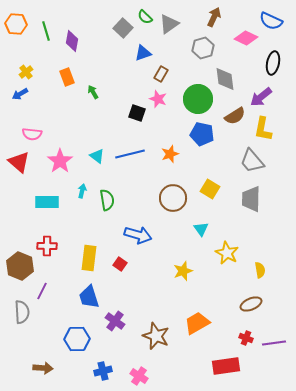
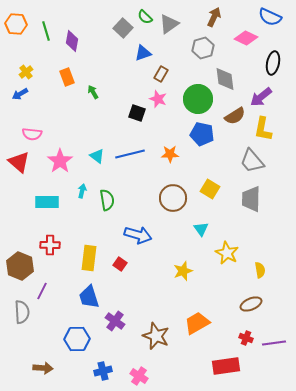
blue semicircle at (271, 21): moved 1 px left, 4 px up
orange star at (170, 154): rotated 18 degrees clockwise
red cross at (47, 246): moved 3 px right, 1 px up
